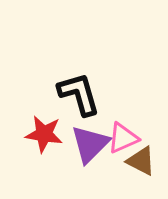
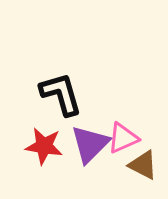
black L-shape: moved 18 px left
red star: moved 12 px down
brown triangle: moved 2 px right, 4 px down
